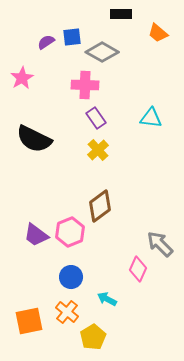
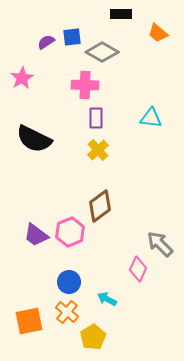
purple rectangle: rotated 35 degrees clockwise
blue circle: moved 2 px left, 5 px down
